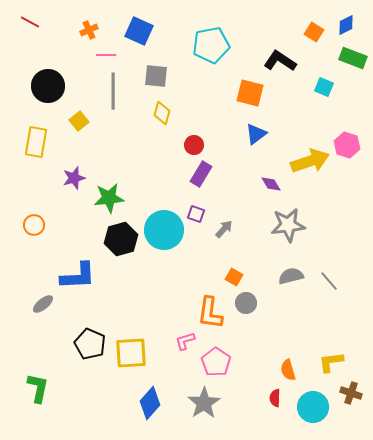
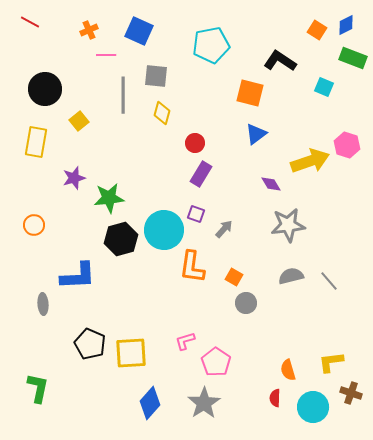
orange square at (314, 32): moved 3 px right, 2 px up
black circle at (48, 86): moved 3 px left, 3 px down
gray line at (113, 91): moved 10 px right, 4 px down
red circle at (194, 145): moved 1 px right, 2 px up
gray ellipse at (43, 304): rotated 55 degrees counterclockwise
orange L-shape at (210, 313): moved 18 px left, 46 px up
